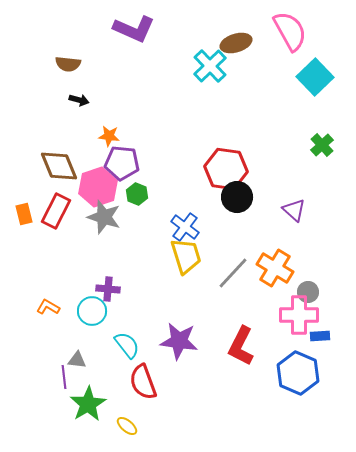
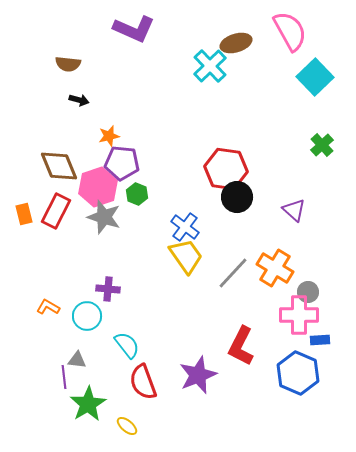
orange star: rotated 20 degrees counterclockwise
yellow trapezoid: rotated 18 degrees counterclockwise
cyan circle: moved 5 px left, 5 px down
blue rectangle: moved 4 px down
purple star: moved 19 px right, 34 px down; rotated 30 degrees counterclockwise
